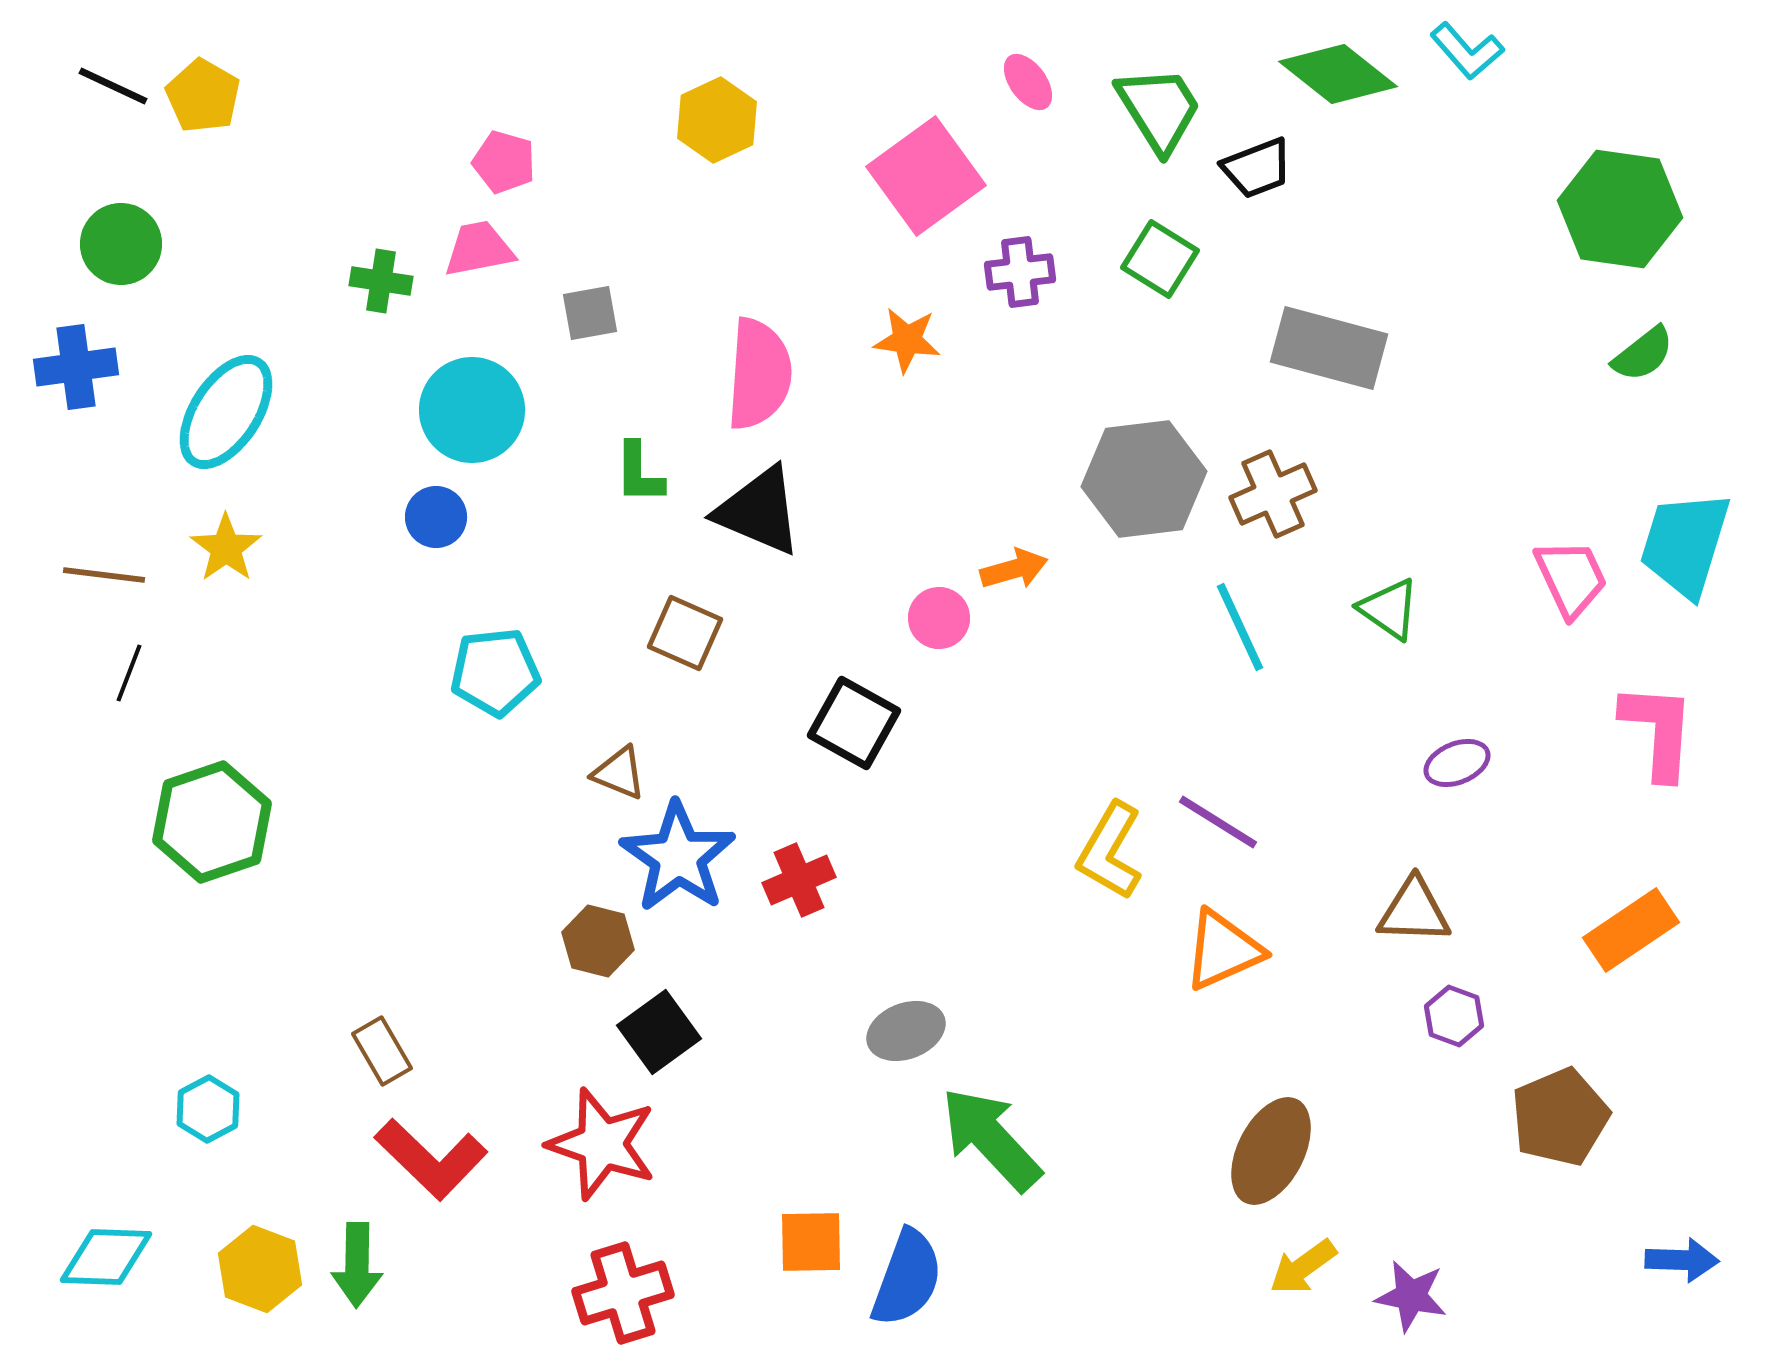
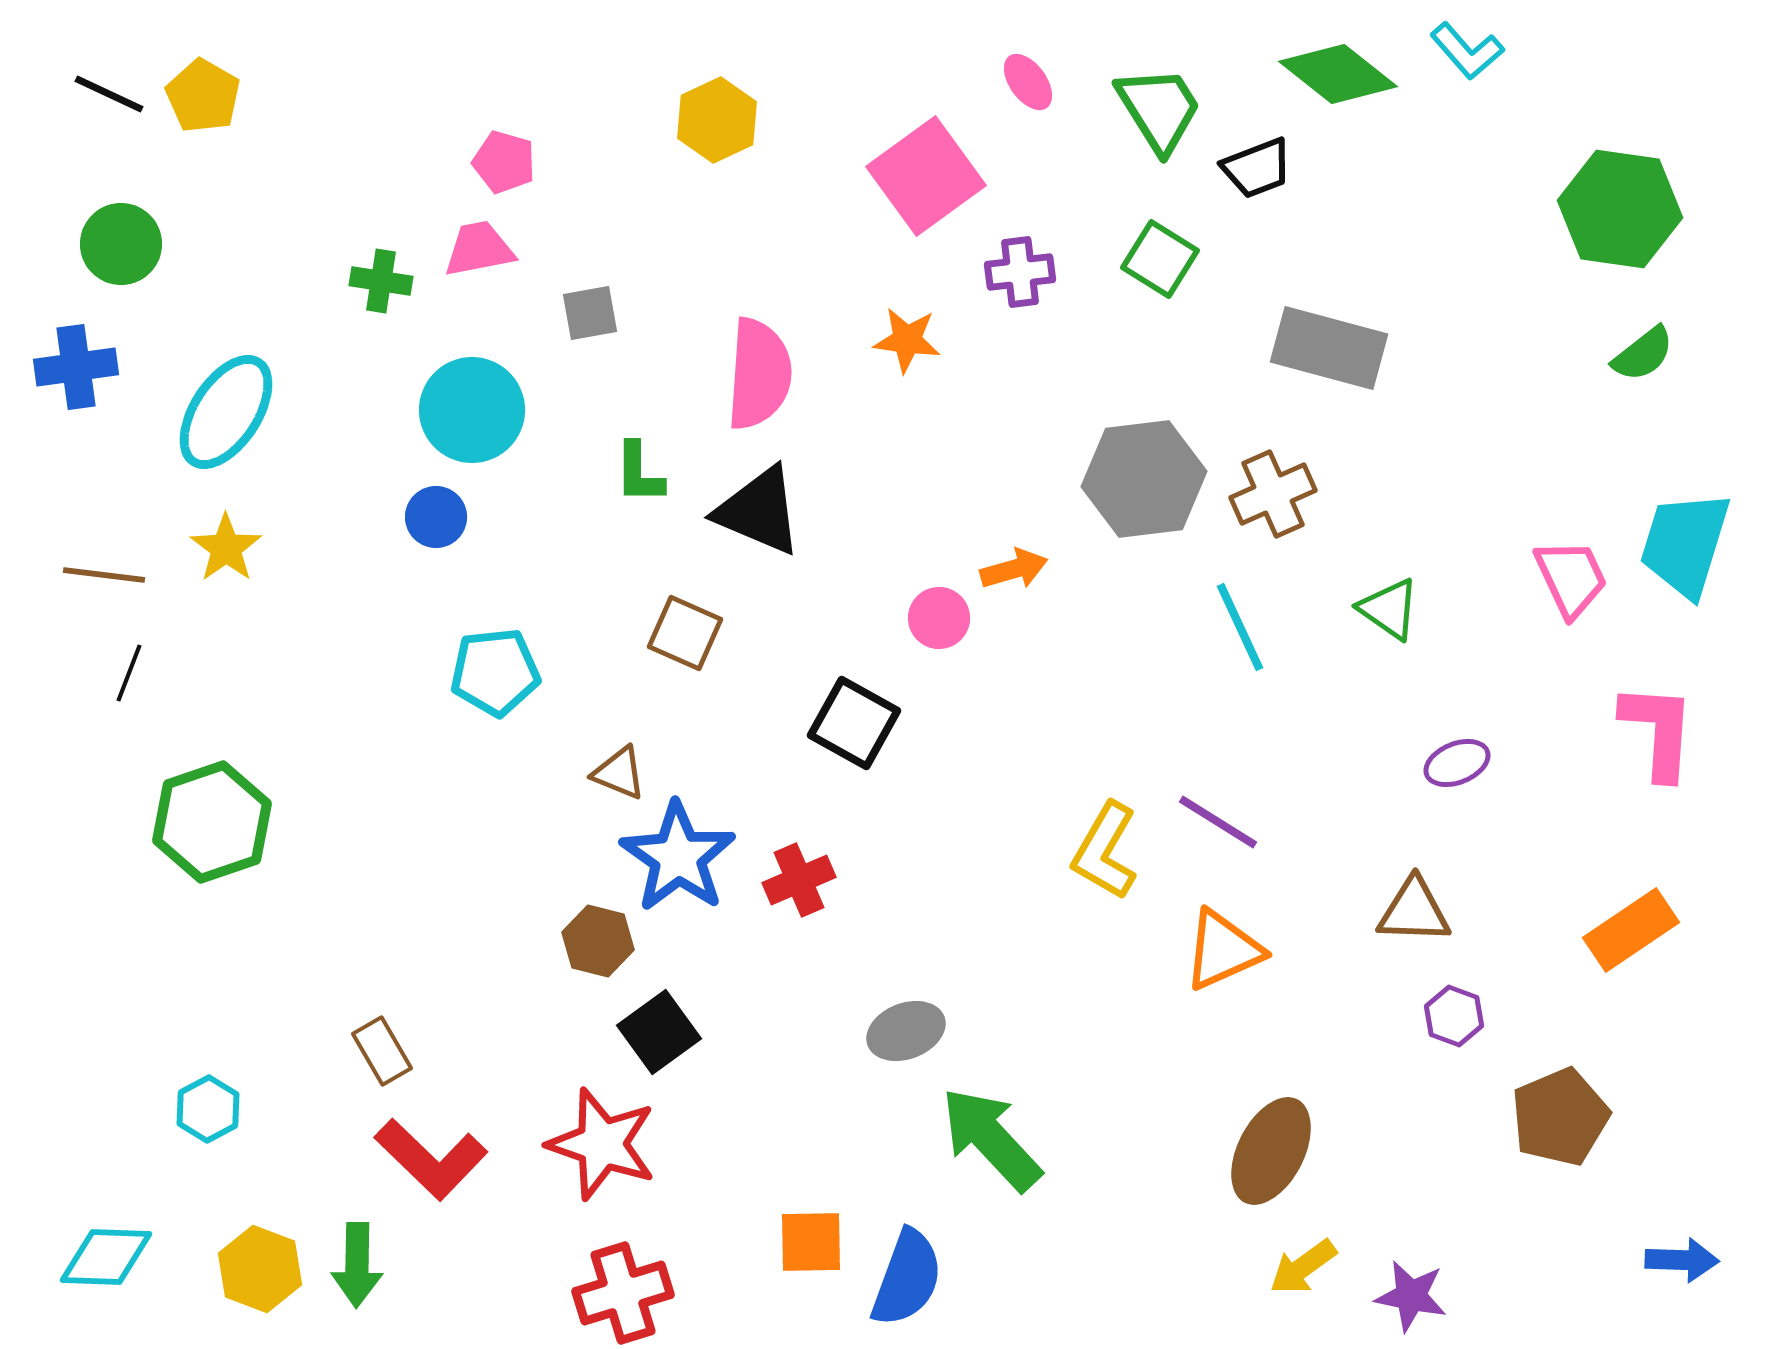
black line at (113, 86): moved 4 px left, 8 px down
yellow L-shape at (1110, 851): moved 5 px left
